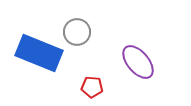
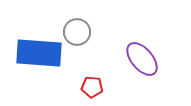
blue rectangle: rotated 18 degrees counterclockwise
purple ellipse: moved 4 px right, 3 px up
